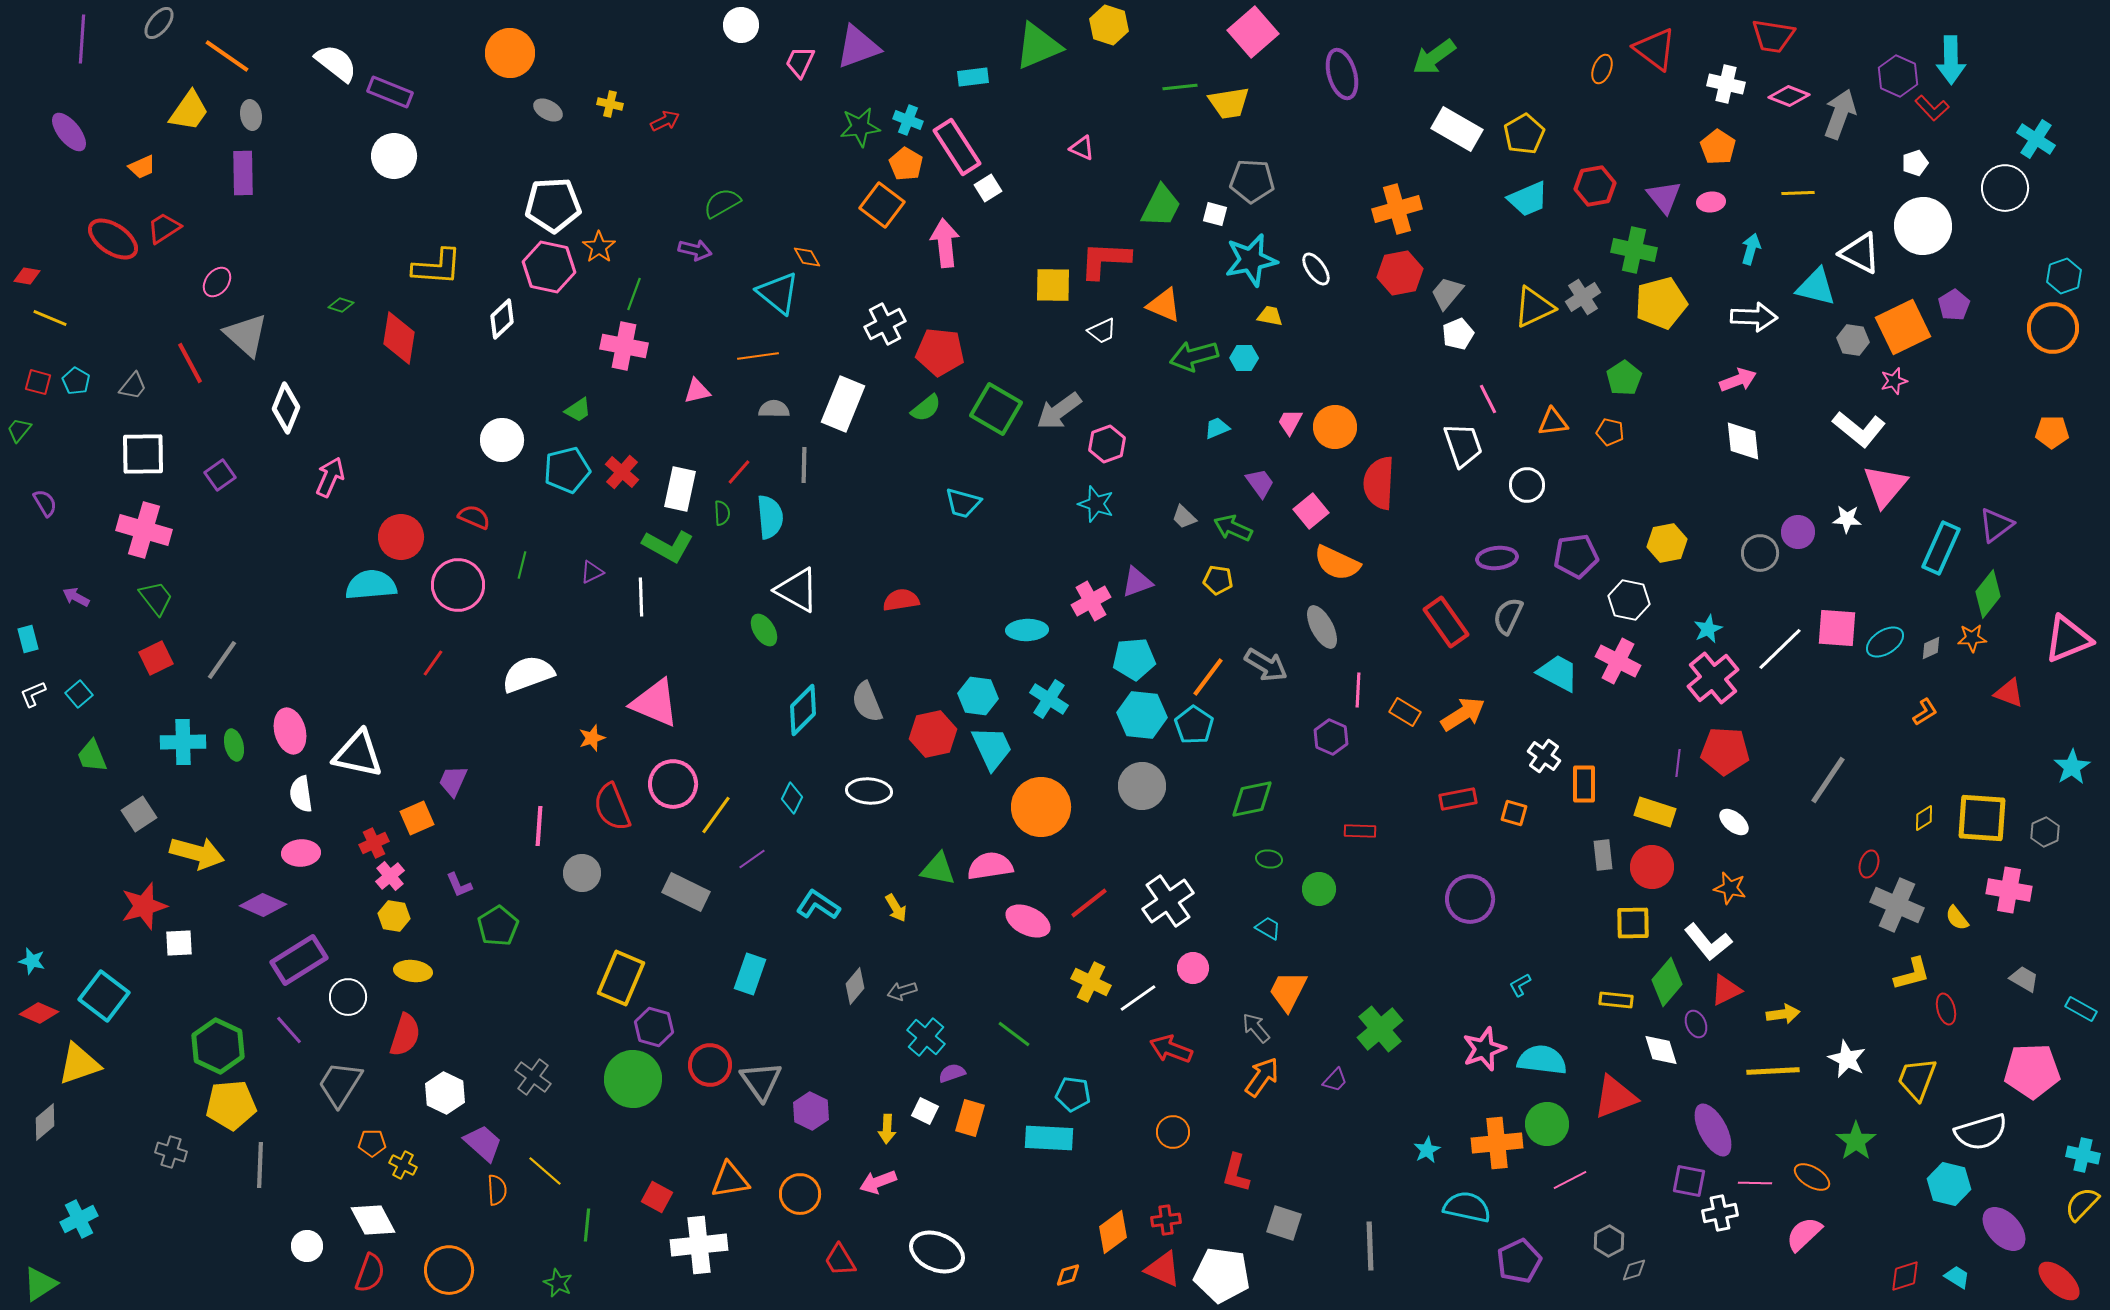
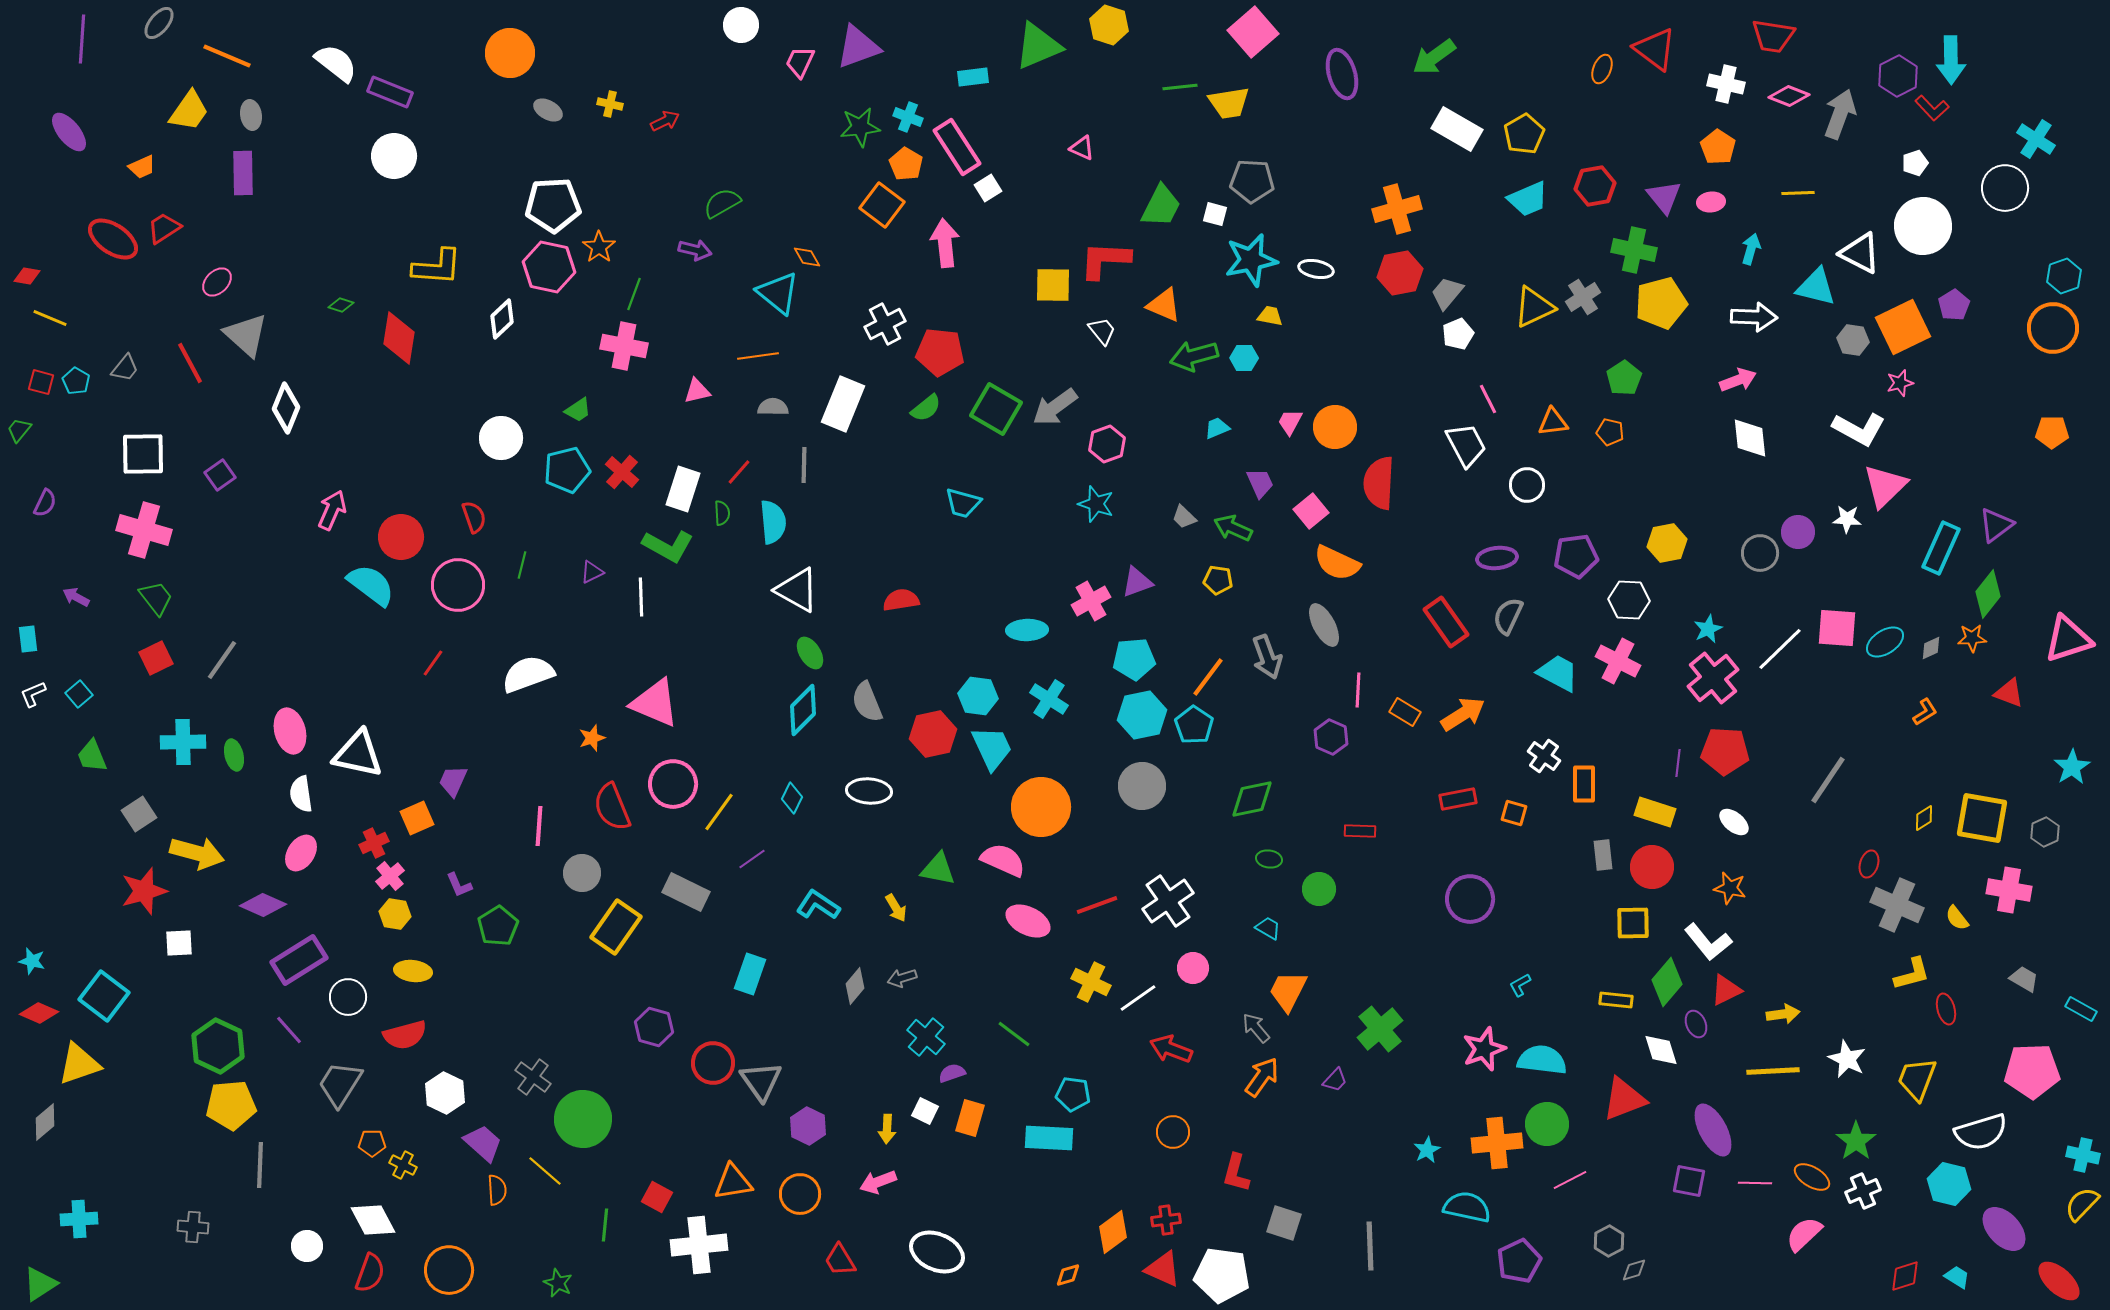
orange line at (227, 56): rotated 12 degrees counterclockwise
purple hexagon at (1898, 76): rotated 9 degrees clockwise
cyan cross at (908, 120): moved 3 px up
white ellipse at (1316, 269): rotated 44 degrees counterclockwise
pink ellipse at (217, 282): rotated 8 degrees clockwise
white trapezoid at (1102, 331): rotated 104 degrees counterclockwise
pink star at (1894, 381): moved 6 px right, 2 px down
red square at (38, 382): moved 3 px right
gray trapezoid at (133, 386): moved 8 px left, 18 px up
gray semicircle at (774, 409): moved 1 px left, 2 px up
gray arrow at (1059, 411): moved 4 px left, 4 px up
white L-shape at (1859, 429): rotated 10 degrees counterclockwise
white circle at (502, 440): moved 1 px left, 2 px up
white diamond at (1743, 441): moved 7 px right, 3 px up
white trapezoid at (1463, 445): moved 3 px right; rotated 9 degrees counterclockwise
pink arrow at (330, 477): moved 2 px right, 33 px down
purple trapezoid at (1260, 483): rotated 12 degrees clockwise
pink triangle at (1885, 486): rotated 6 degrees clockwise
white rectangle at (680, 489): moved 3 px right; rotated 6 degrees clockwise
purple semicircle at (45, 503): rotated 56 degrees clockwise
red semicircle at (474, 517): rotated 48 degrees clockwise
cyan semicircle at (770, 517): moved 3 px right, 5 px down
cyan semicircle at (371, 585): rotated 42 degrees clockwise
white hexagon at (1629, 600): rotated 9 degrees counterclockwise
gray ellipse at (1322, 627): moved 2 px right, 2 px up
green ellipse at (764, 630): moved 46 px right, 23 px down
cyan rectangle at (28, 639): rotated 8 degrees clockwise
pink triangle at (2068, 639): rotated 4 degrees clockwise
gray arrow at (1266, 665): moved 1 px right, 8 px up; rotated 39 degrees clockwise
cyan hexagon at (1142, 715): rotated 18 degrees counterclockwise
green ellipse at (234, 745): moved 10 px down
yellow line at (716, 815): moved 3 px right, 3 px up
yellow square at (1982, 818): rotated 6 degrees clockwise
pink ellipse at (301, 853): rotated 54 degrees counterclockwise
pink semicircle at (990, 866): moved 13 px right, 6 px up; rotated 33 degrees clockwise
red line at (1089, 903): moved 8 px right, 2 px down; rotated 18 degrees clockwise
red star at (144, 906): moved 15 px up
yellow hexagon at (394, 916): moved 1 px right, 2 px up
yellow rectangle at (621, 978): moved 5 px left, 51 px up; rotated 12 degrees clockwise
gray arrow at (902, 991): moved 13 px up
red semicircle at (405, 1035): rotated 57 degrees clockwise
red circle at (710, 1065): moved 3 px right, 2 px up
green circle at (633, 1079): moved 50 px left, 40 px down
red triangle at (1615, 1097): moved 9 px right, 2 px down
purple hexagon at (811, 1111): moved 3 px left, 15 px down
gray cross at (171, 1152): moved 22 px right, 75 px down; rotated 12 degrees counterclockwise
orange triangle at (730, 1180): moved 3 px right, 2 px down
white cross at (1720, 1213): moved 143 px right, 22 px up; rotated 12 degrees counterclockwise
cyan cross at (79, 1219): rotated 24 degrees clockwise
green line at (587, 1225): moved 18 px right
